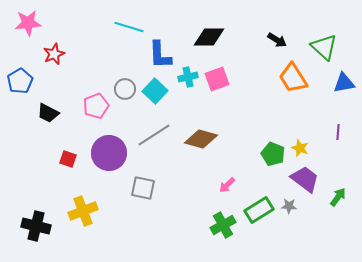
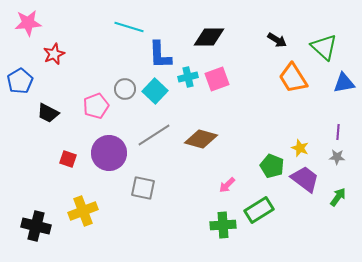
green pentagon: moved 1 px left, 12 px down
gray star: moved 48 px right, 49 px up
green cross: rotated 25 degrees clockwise
